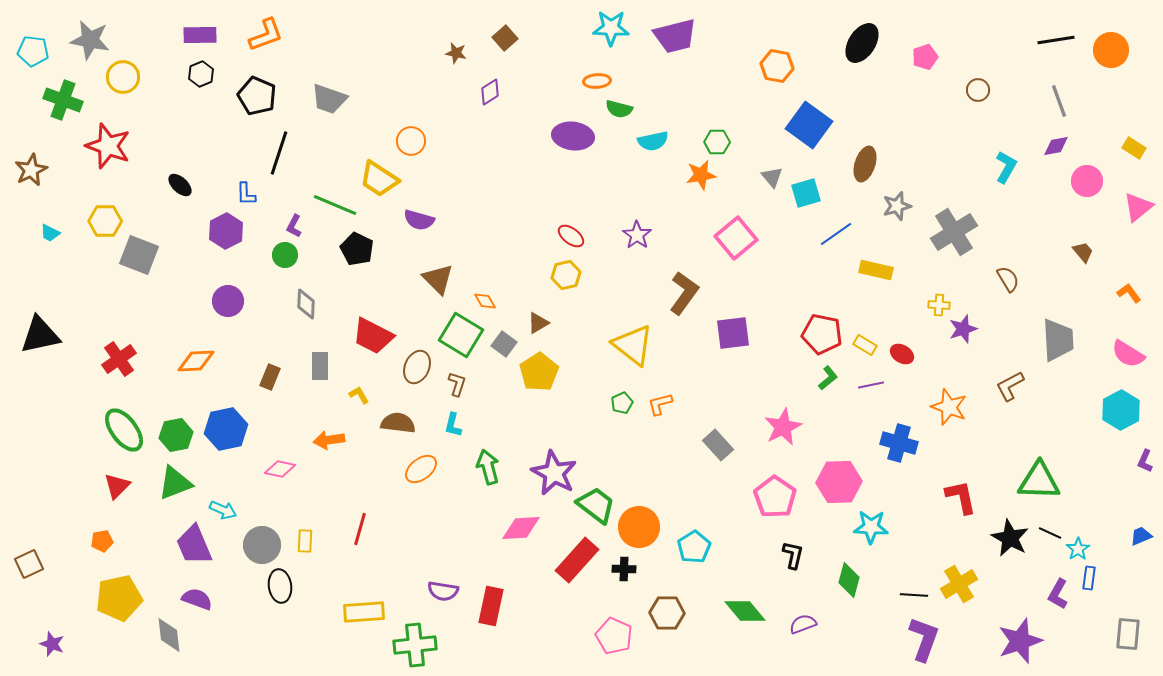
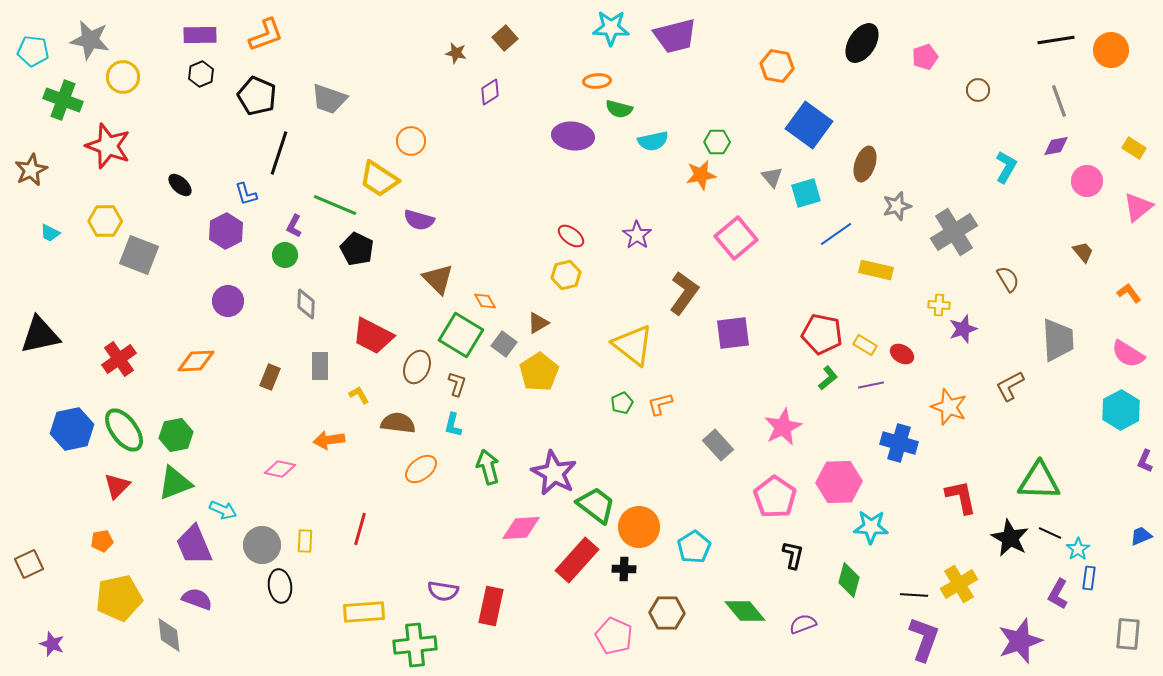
blue L-shape at (246, 194): rotated 15 degrees counterclockwise
blue hexagon at (226, 429): moved 154 px left
